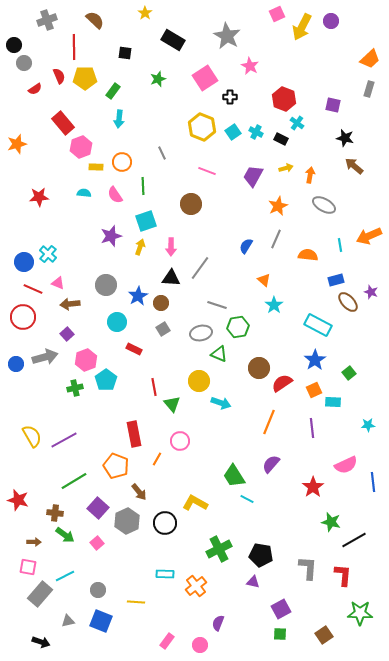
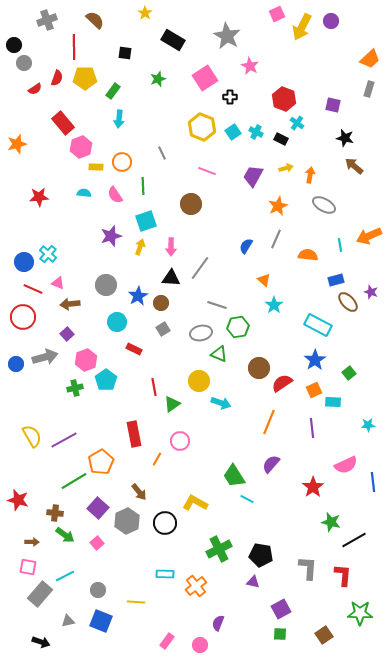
red semicircle at (59, 76): moved 2 px left, 2 px down; rotated 42 degrees clockwise
green triangle at (172, 404): rotated 36 degrees clockwise
orange pentagon at (116, 466): moved 15 px left, 4 px up; rotated 20 degrees clockwise
brown arrow at (34, 542): moved 2 px left
